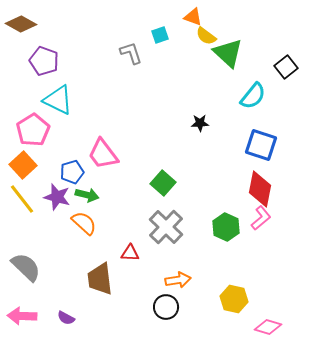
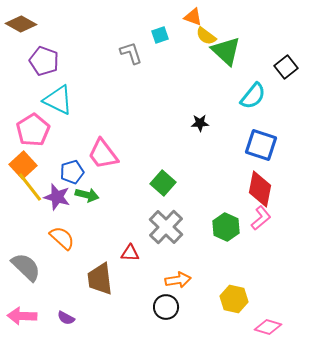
green triangle: moved 2 px left, 2 px up
yellow line: moved 8 px right, 12 px up
orange semicircle: moved 22 px left, 15 px down
